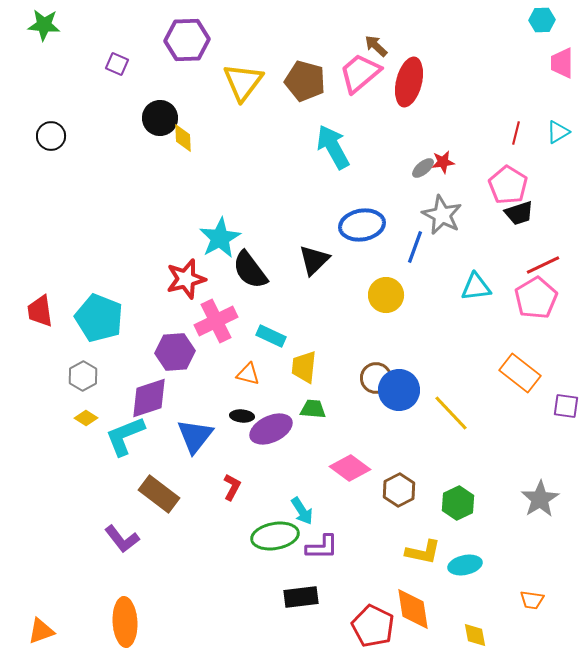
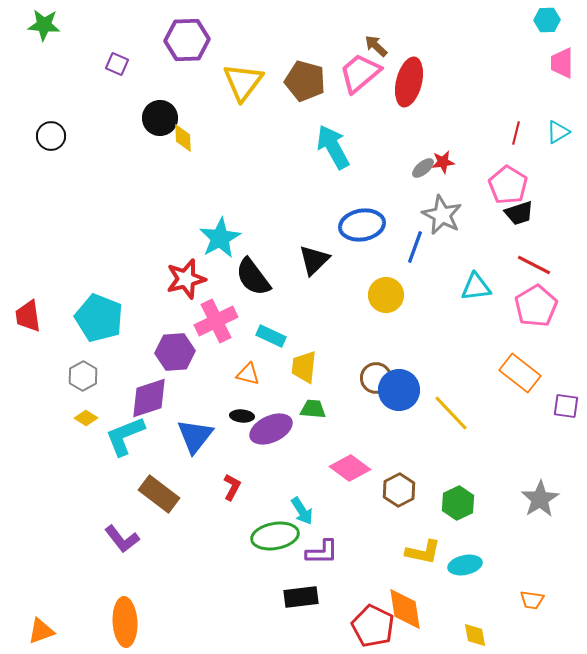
cyan hexagon at (542, 20): moved 5 px right
red line at (543, 265): moved 9 px left; rotated 52 degrees clockwise
black semicircle at (250, 270): moved 3 px right, 7 px down
pink pentagon at (536, 298): moved 8 px down
red trapezoid at (40, 311): moved 12 px left, 5 px down
purple L-shape at (322, 547): moved 5 px down
orange diamond at (413, 609): moved 8 px left
